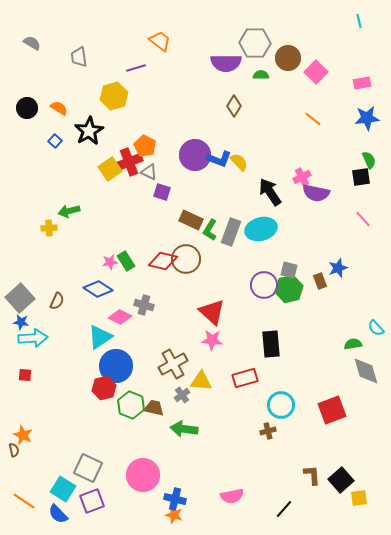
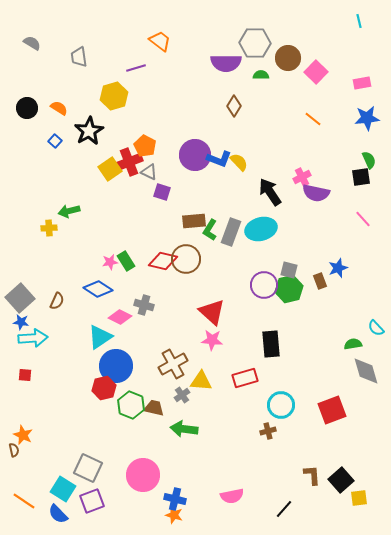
brown rectangle at (191, 220): moved 3 px right, 1 px down; rotated 30 degrees counterclockwise
